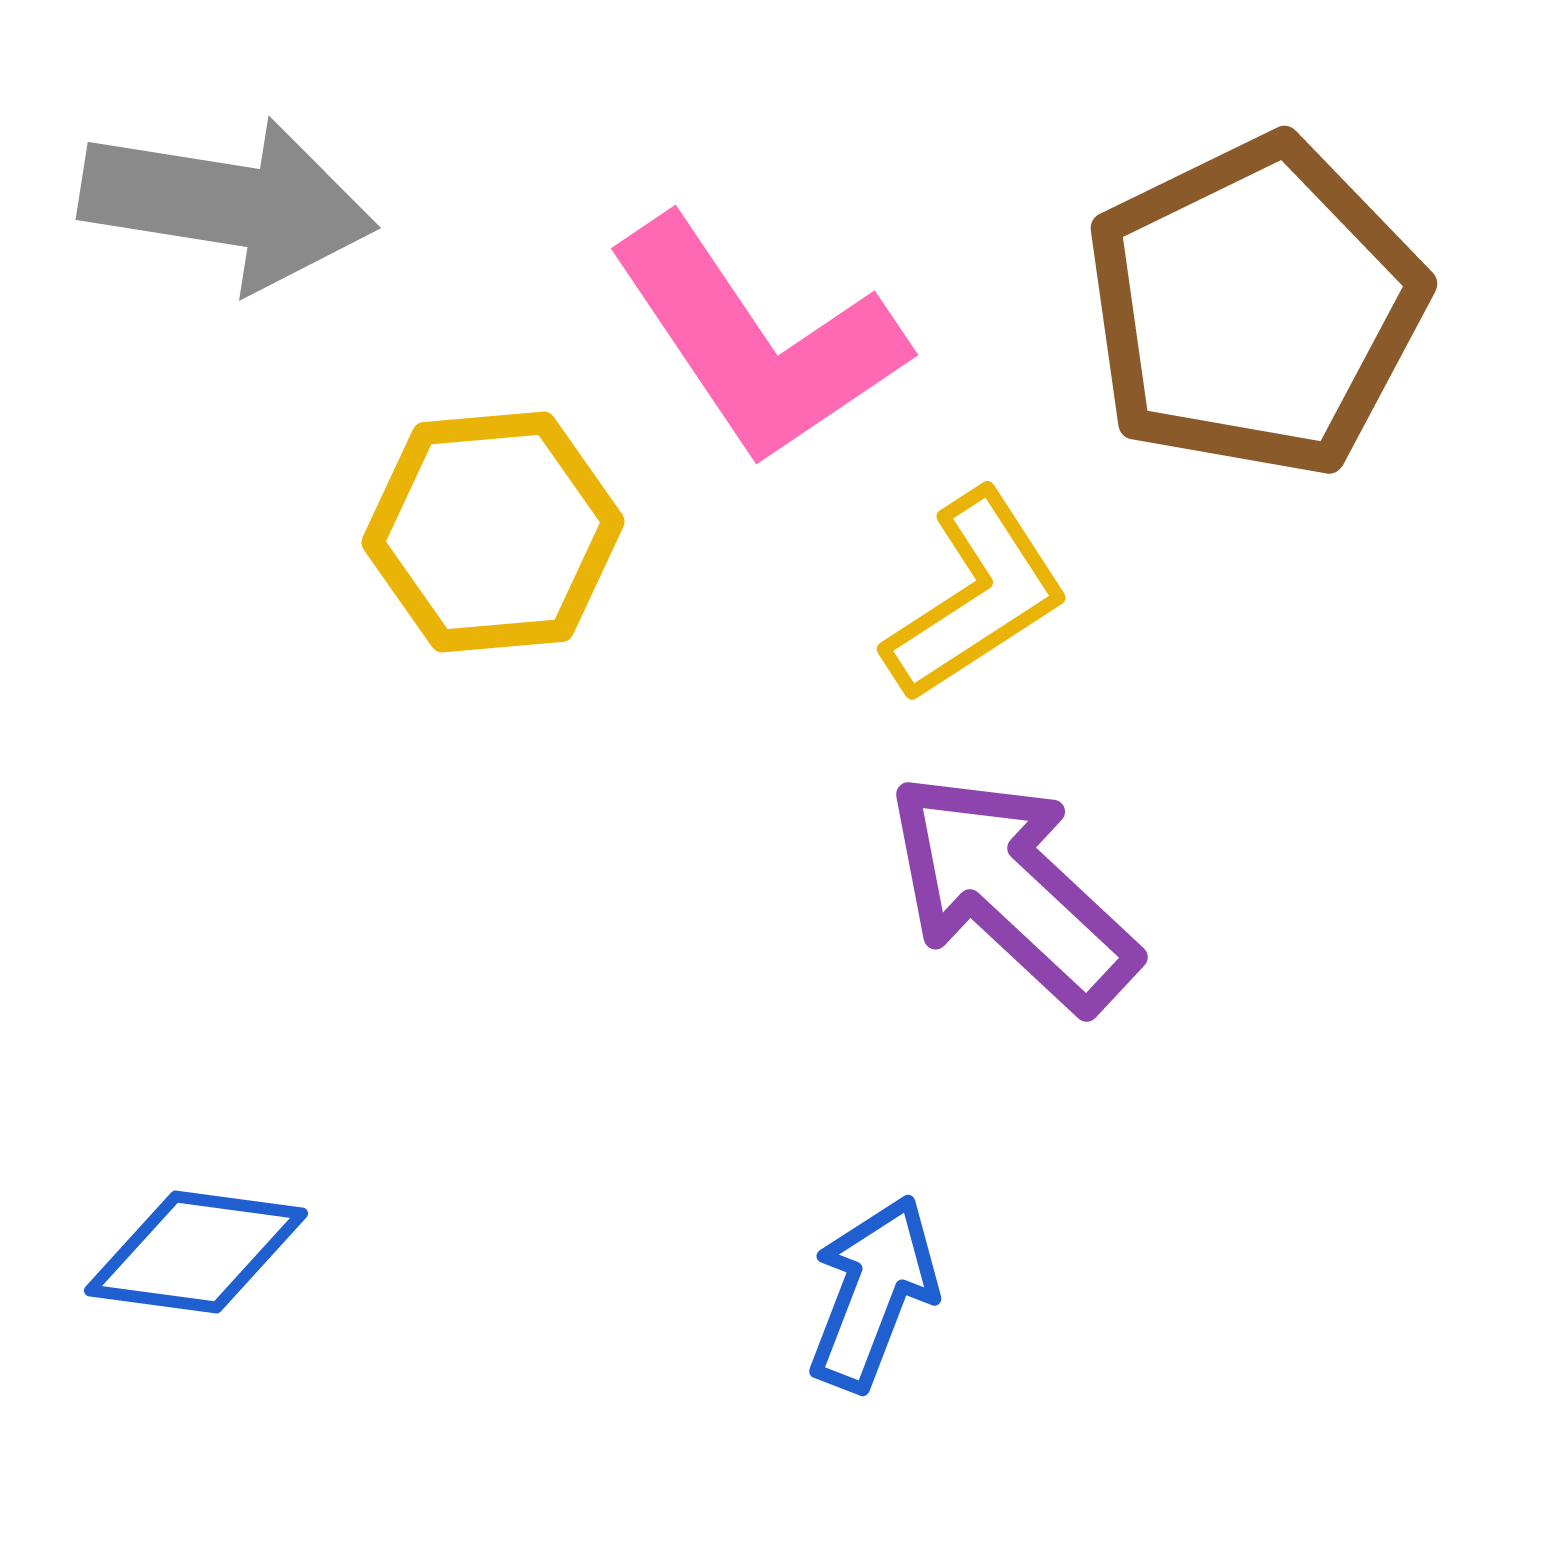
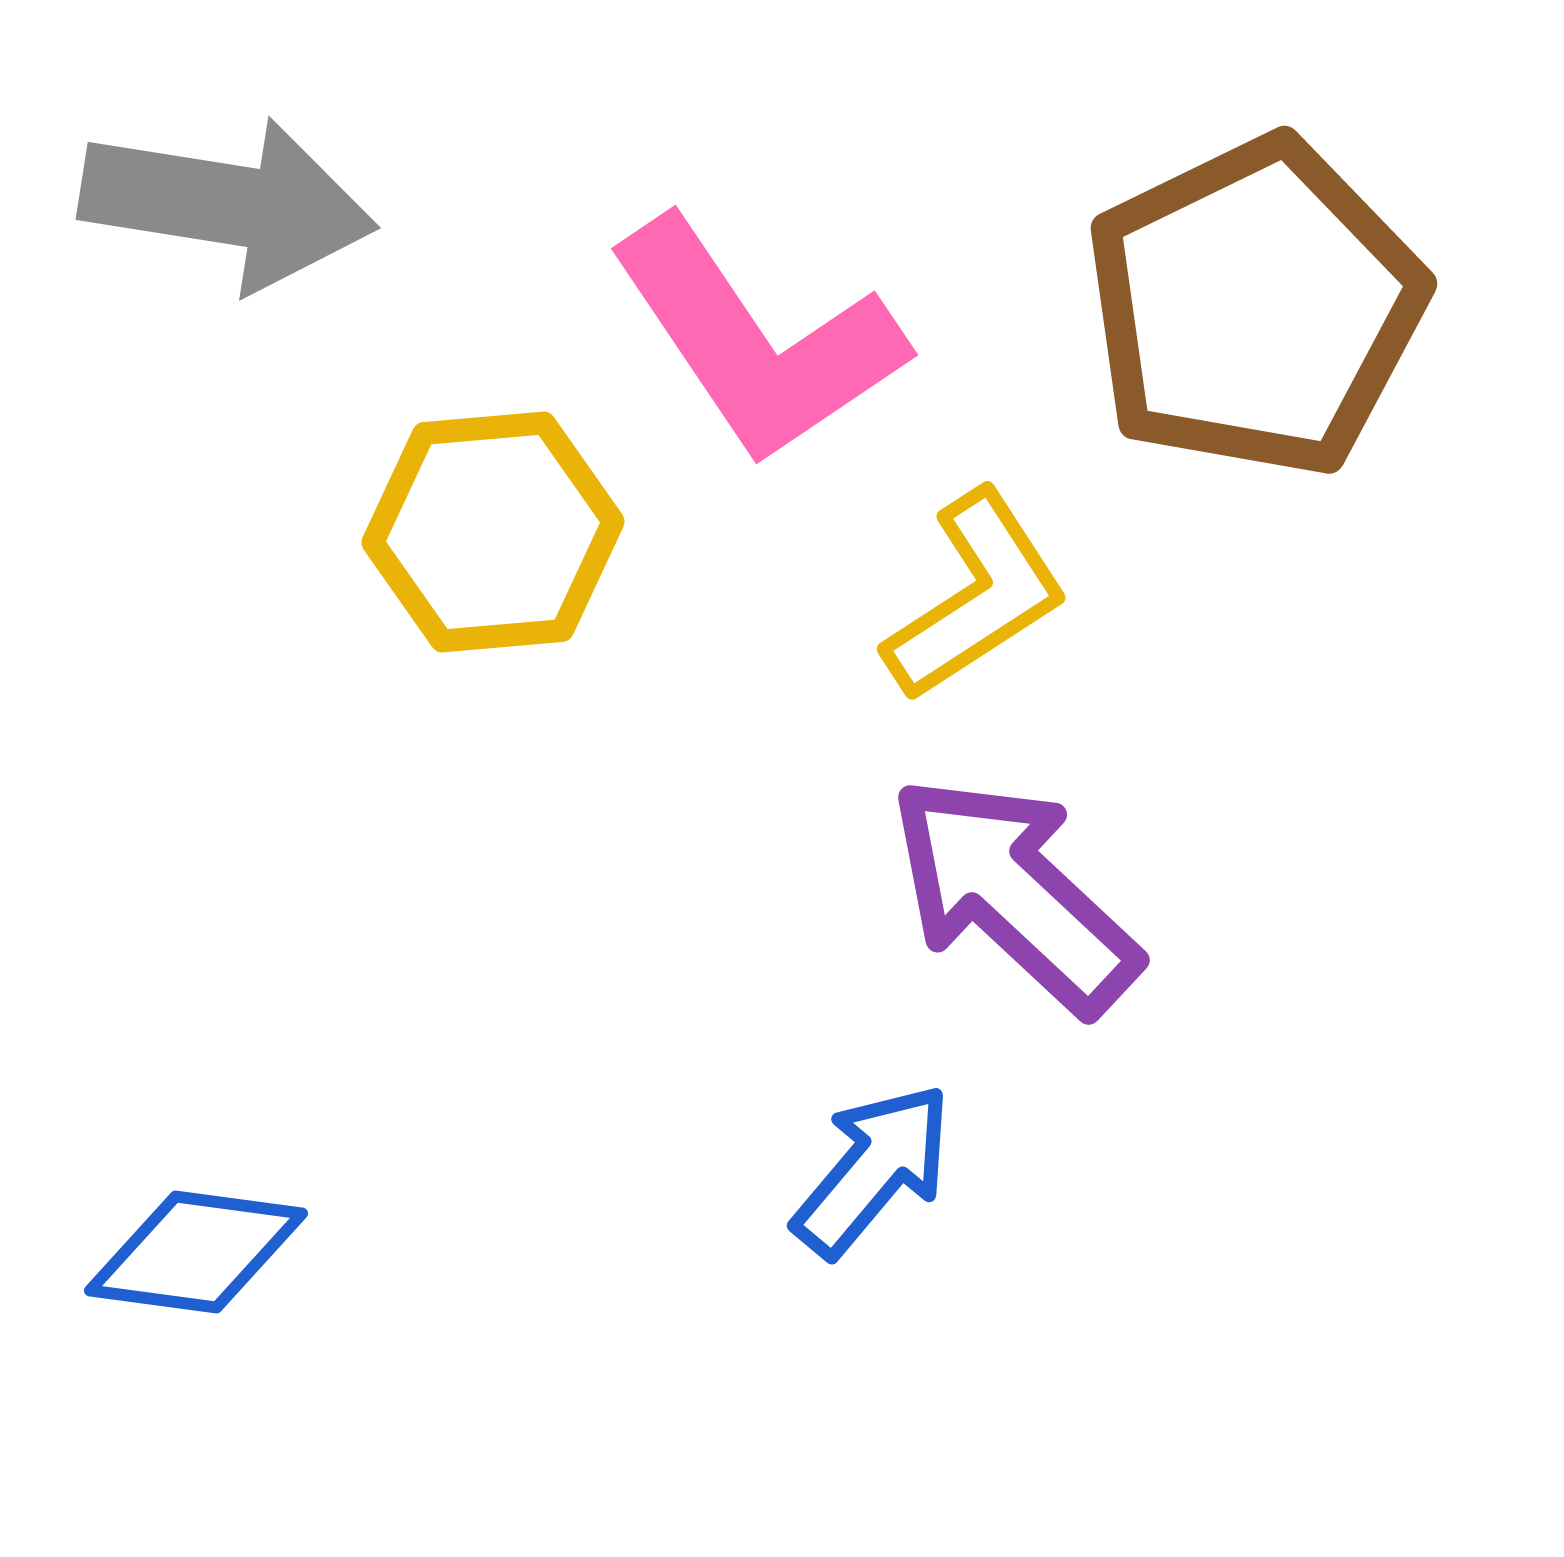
purple arrow: moved 2 px right, 3 px down
blue arrow: moved 123 px up; rotated 19 degrees clockwise
